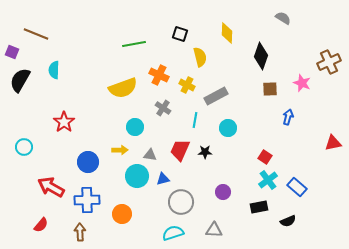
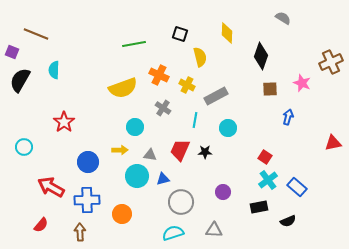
brown cross at (329, 62): moved 2 px right
